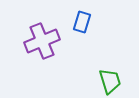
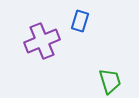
blue rectangle: moved 2 px left, 1 px up
